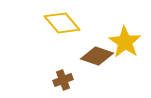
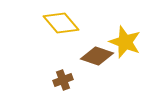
yellow diamond: moved 1 px left
yellow star: rotated 12 degrees counterclockwise
